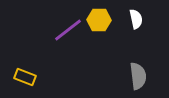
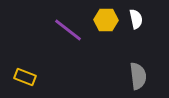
yellow hexagon: moved 7 px right
purple line: rotated 76 degrees clockwise
